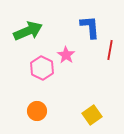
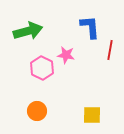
green arrow: rotated 8 degrees clockwise
pink star: rotated 24 degrees counterclockwise
yellow square: rotated 36 degrees clockwise
